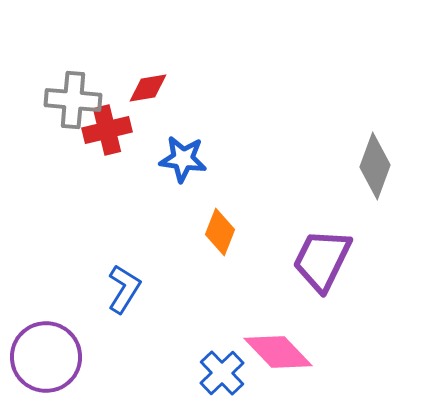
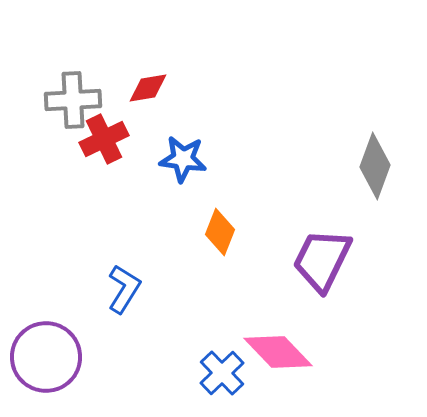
gray cross: rotated 8 degrees counterclockwise
red cross: moved 3 px left, 9 px down; rotated 12 degrees counterclockwise
